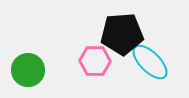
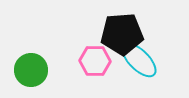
cyan ellipse: moved 11 px left, 2 px up
green circle: moved 3 px right
